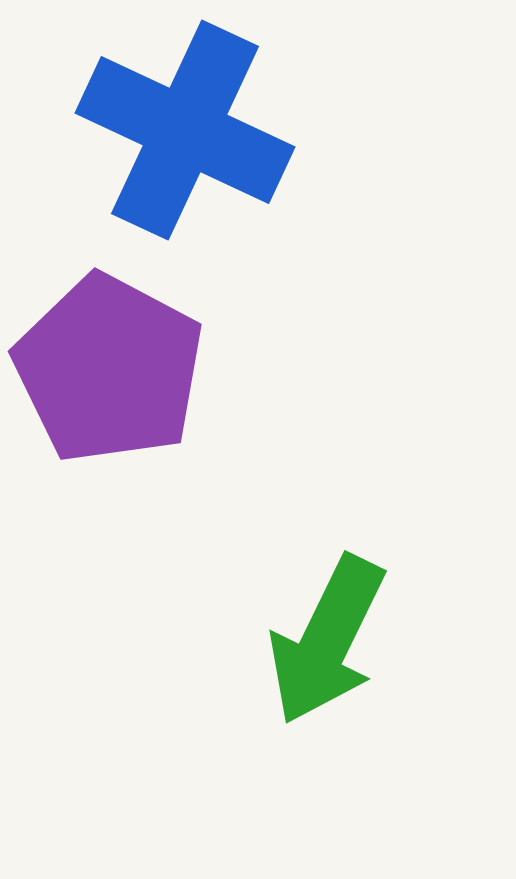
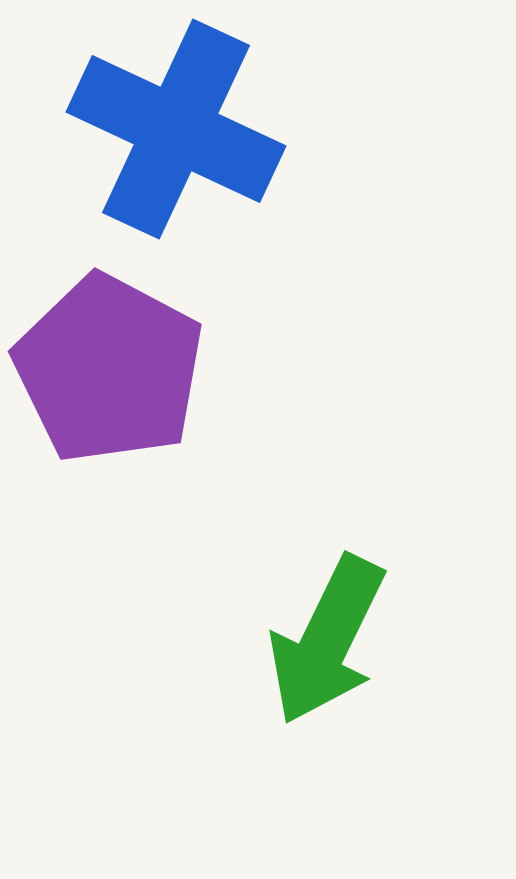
blue cross: moved 9 px left, 1 px up
